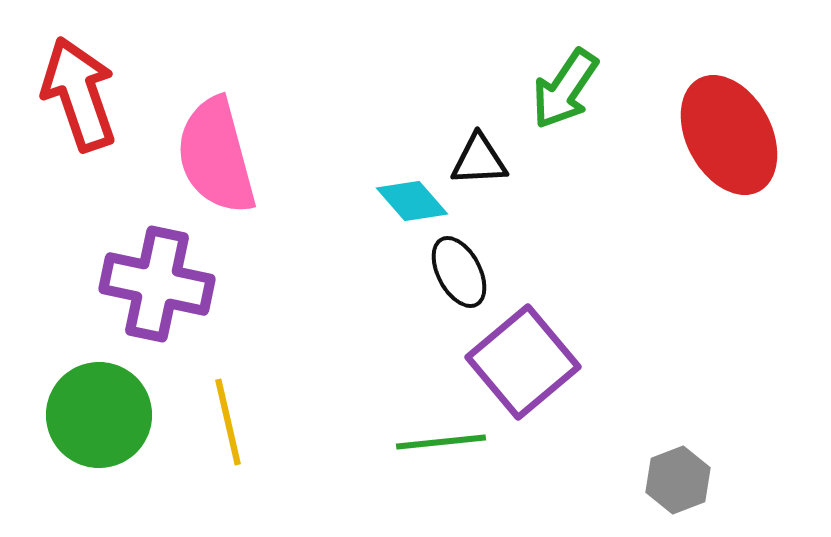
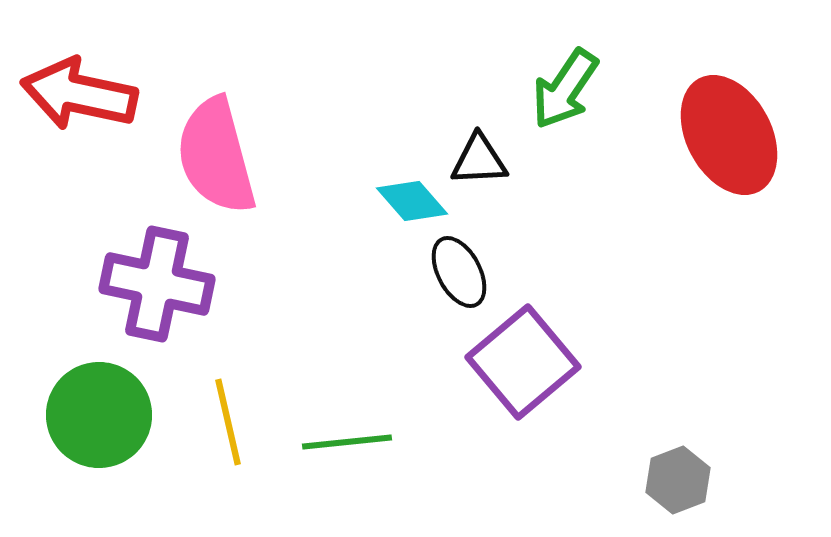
red arrow: rotated 59 degrees counterclockwise
green line: moved 94 px left
